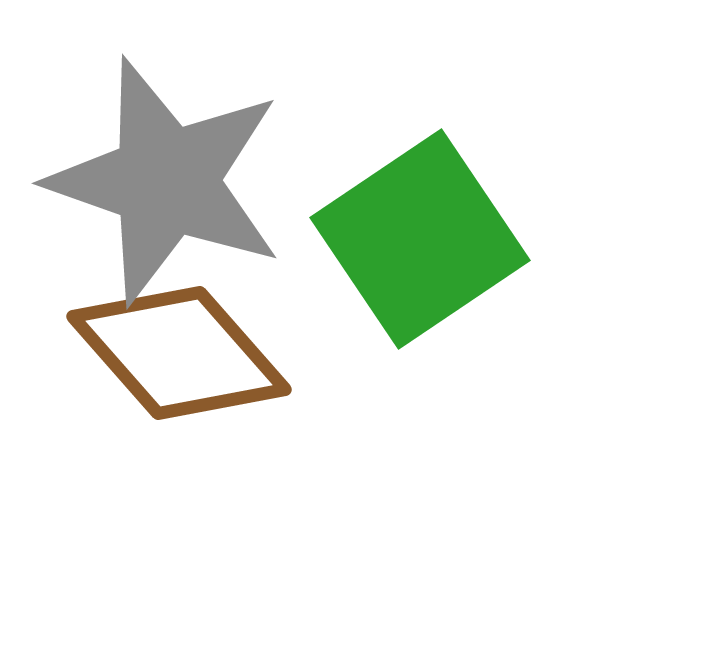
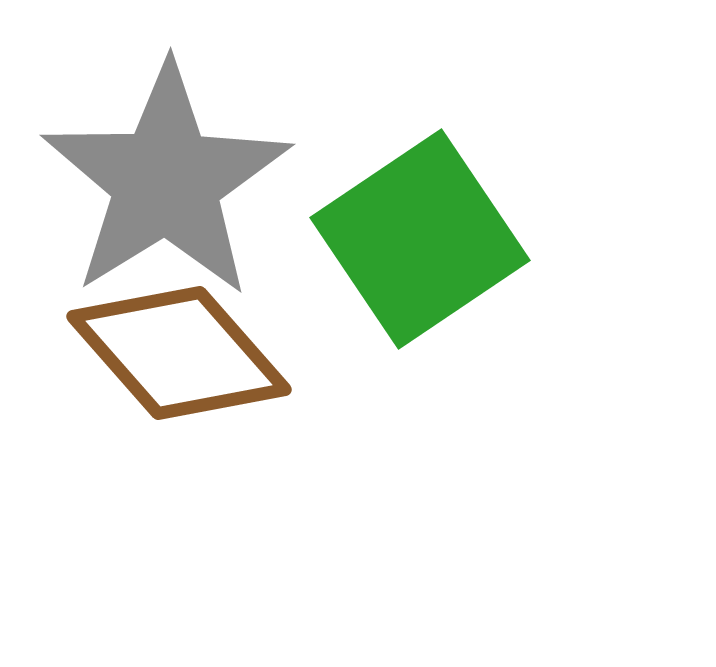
gray star: rotated 21 degrees clockwise
